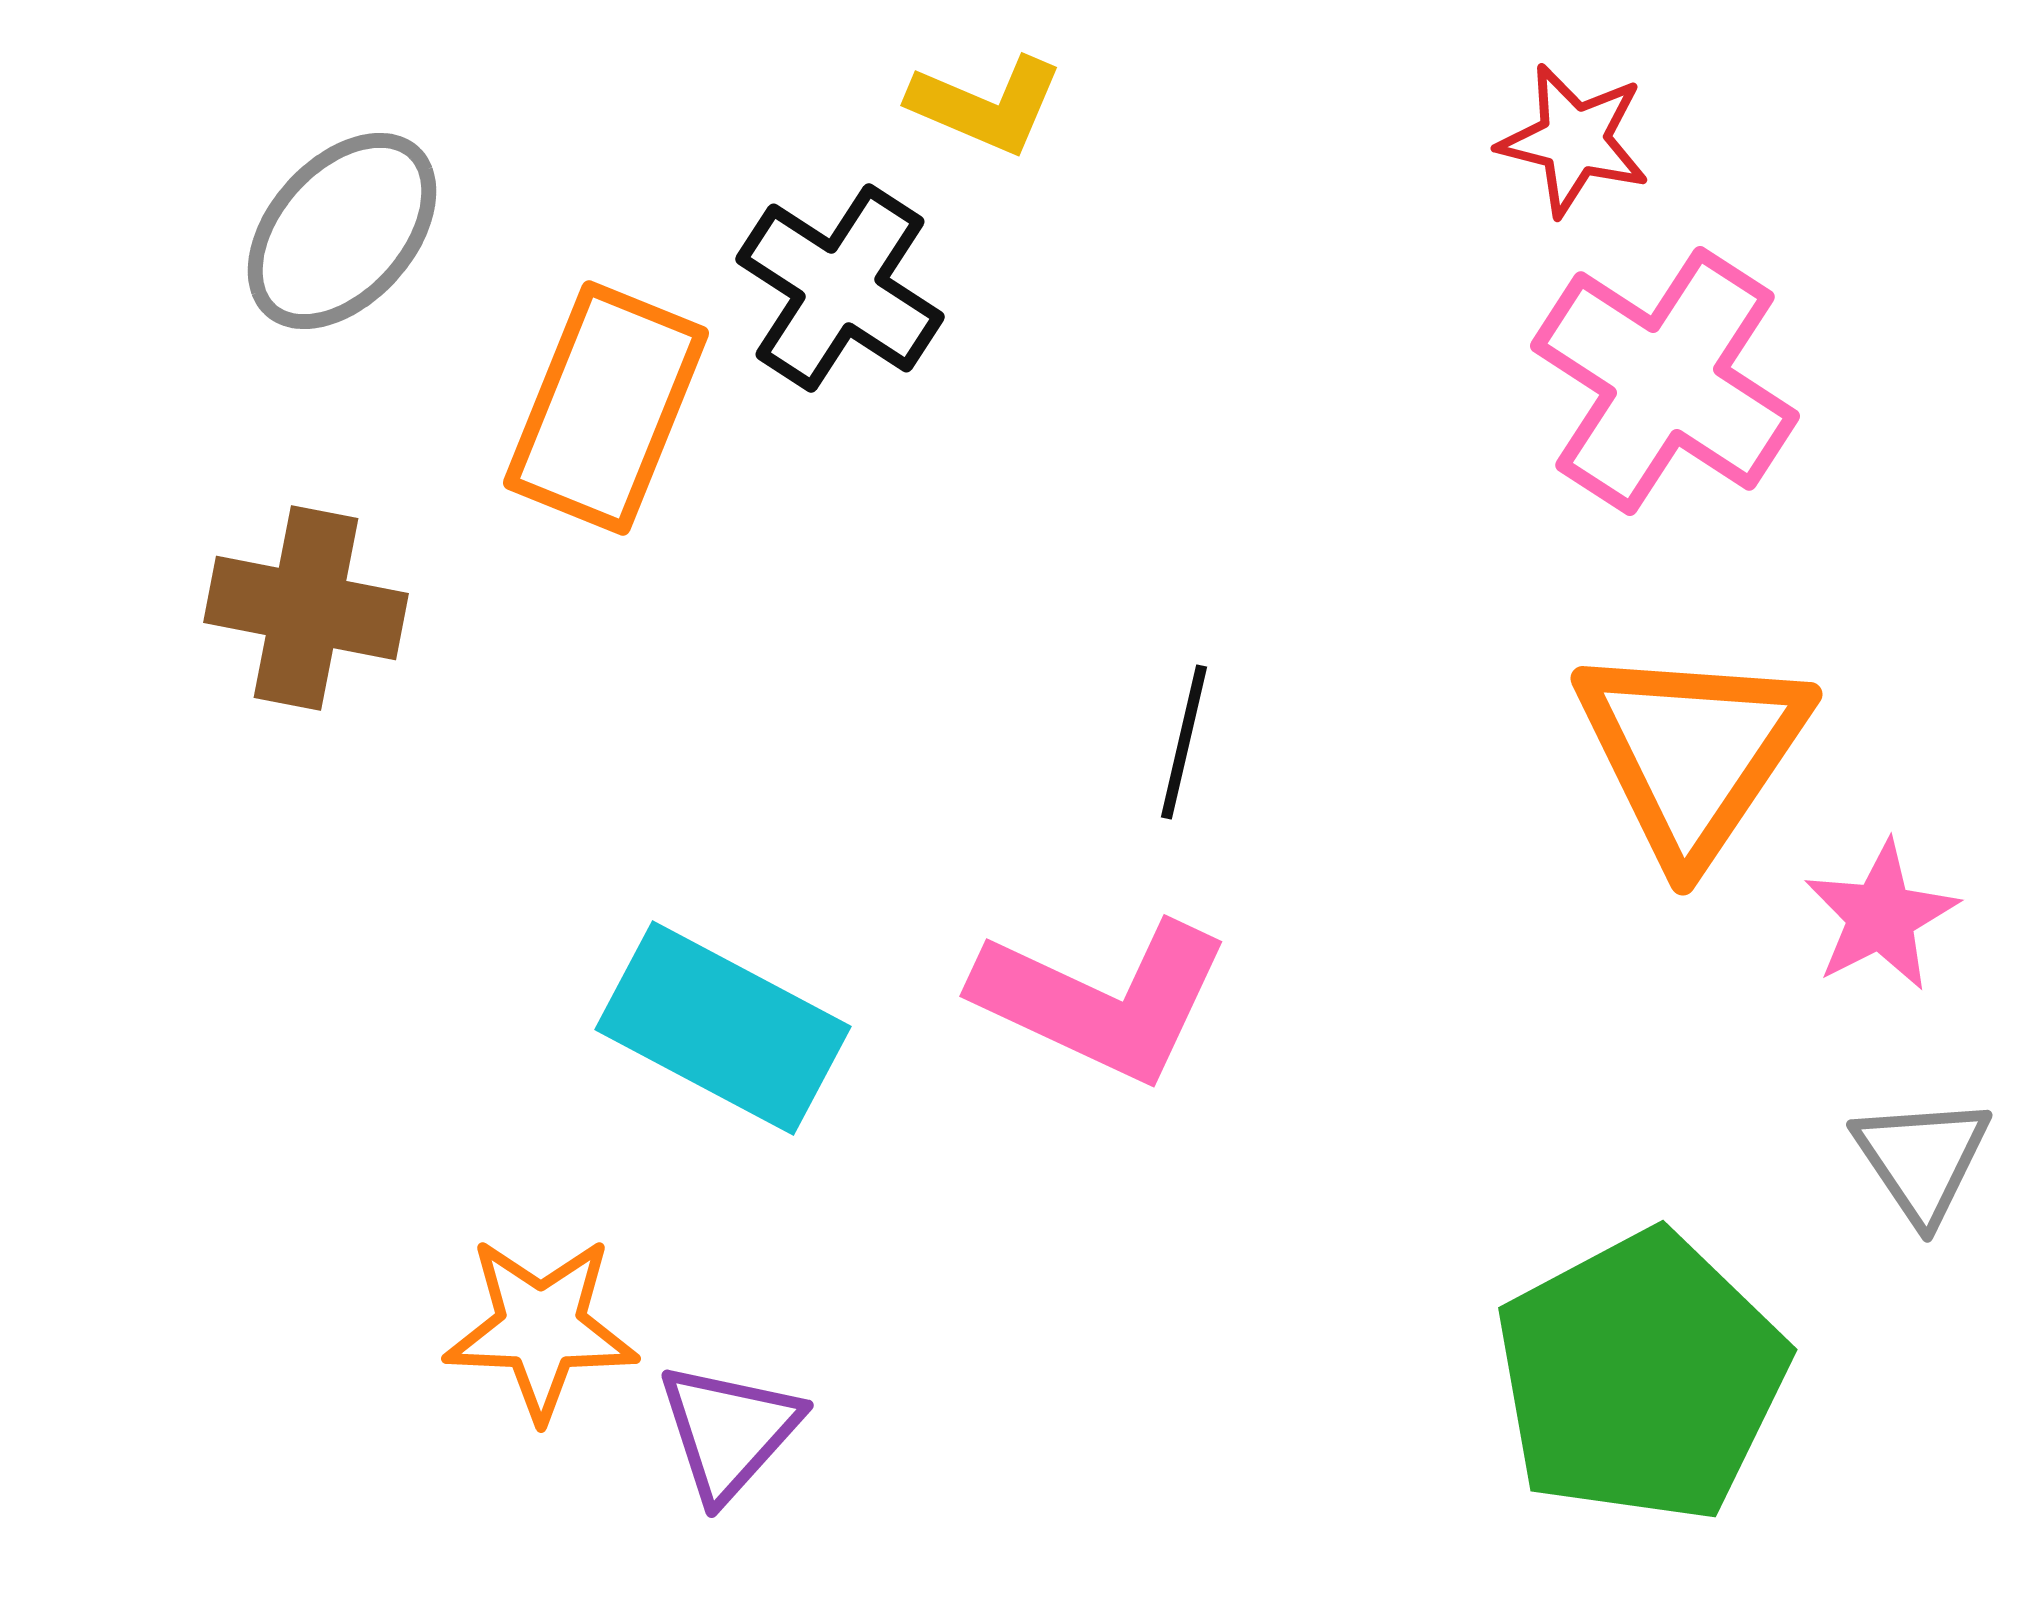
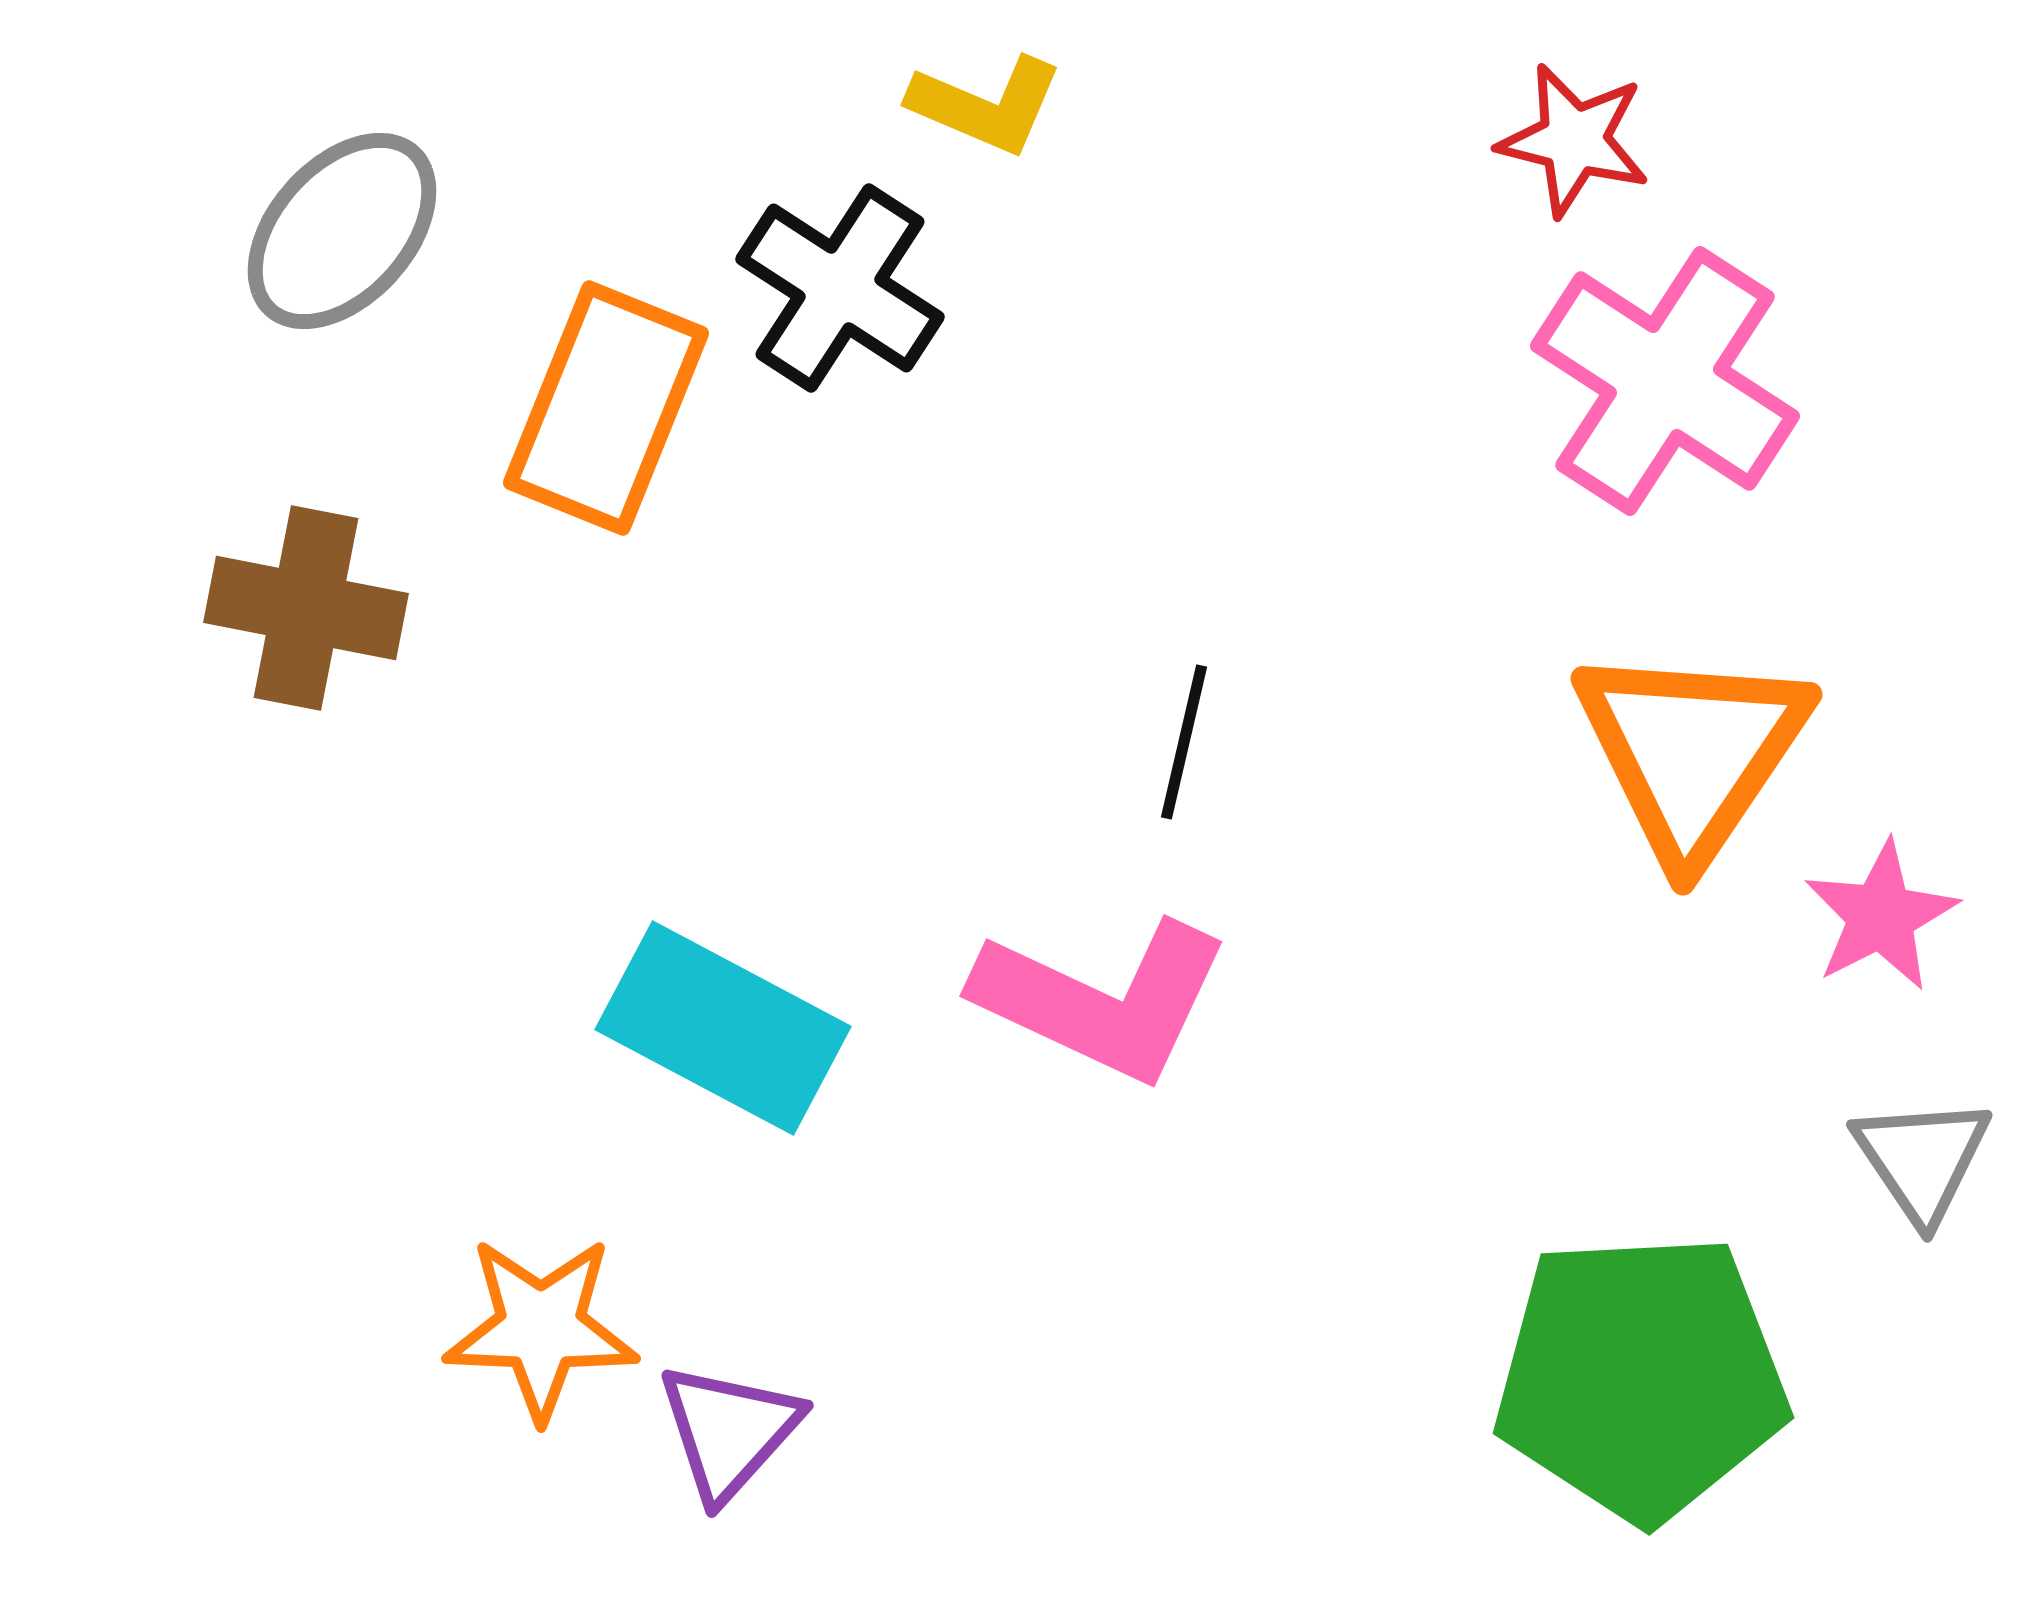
green pentagon: rotated 25 degrees clockwise
